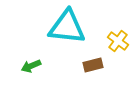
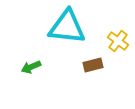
green arrow: moved 1 px down
